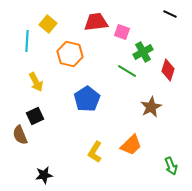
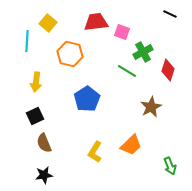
yellow square: moved 1 px up
yellow arrow: rotated 36 degrees clockwise
brown semicircle: moved 24 px right, 8 px down
green arrow: moved 1 px left
